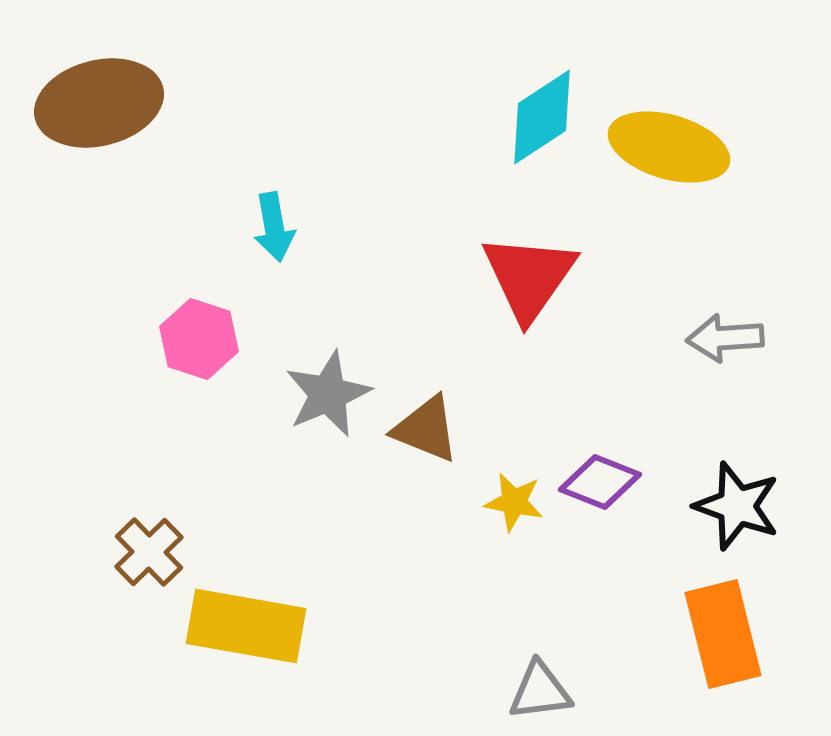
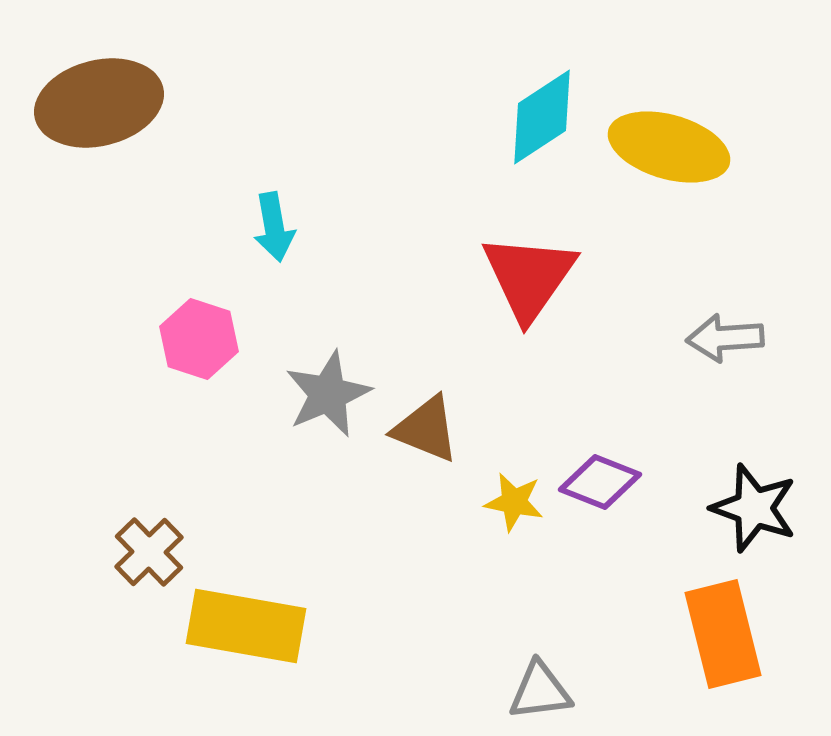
black star: moved 17 px right, 2 px down
